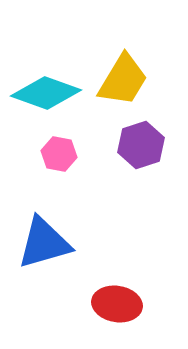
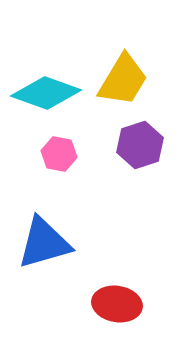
purple hexagon: moved 1 px left
